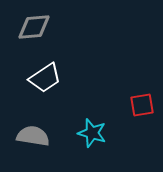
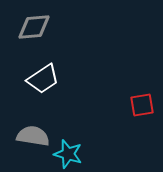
white trapezoid: moved 2 px left, 1 px down
cyan star: moved 24 px left, 21 px down
